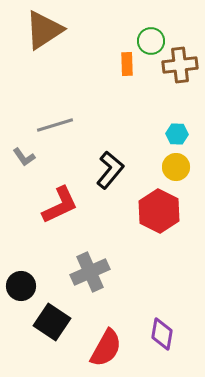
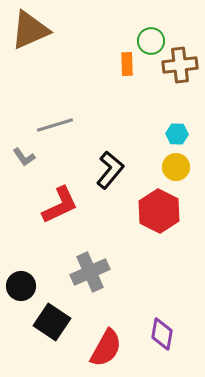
brown triangle: moved 14 px left; rotated 9 degrees clockwise
